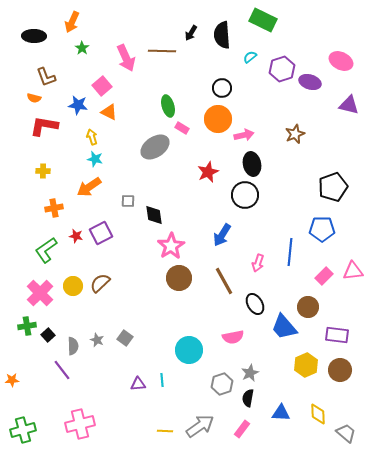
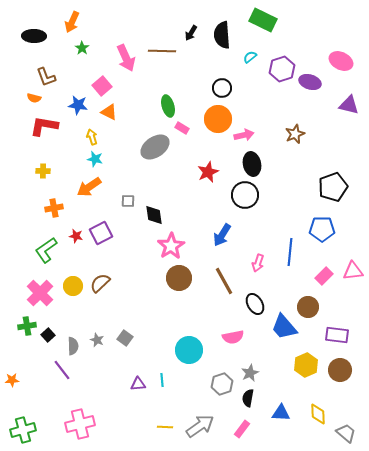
yellow line at (165, 431): moved 4 px up
